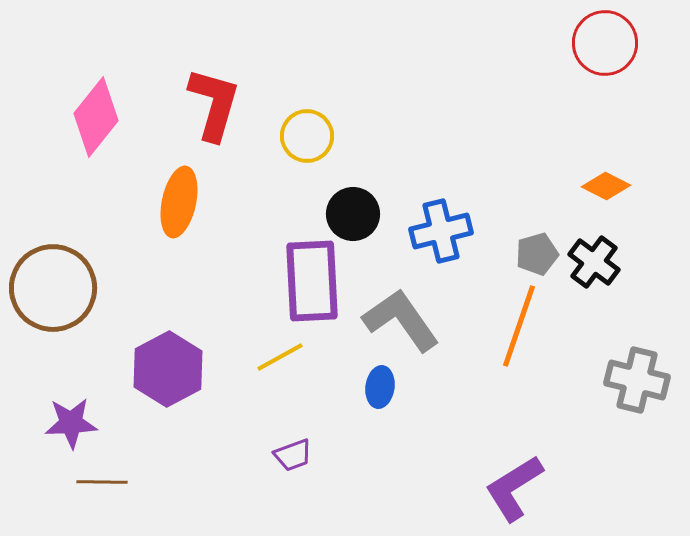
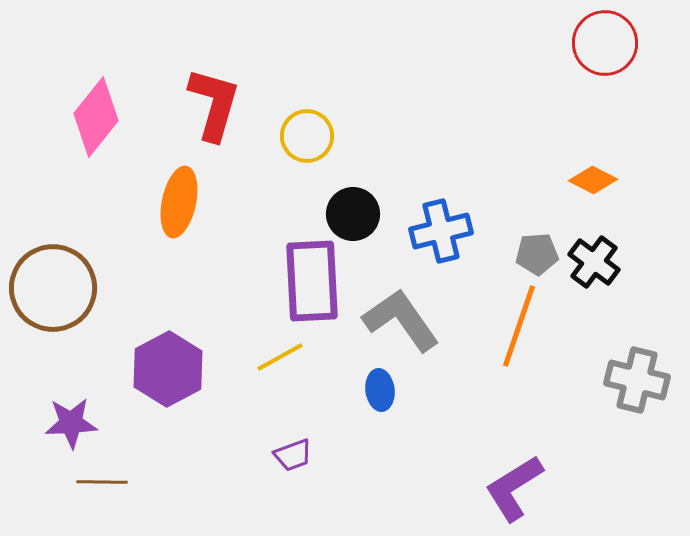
orange diamond: moved 13 px left, 6 px up
gray pentagon: rotated 12 degrees clockwise
blue ellipse: moved 3 px down; rotated 15 degrees counterclockwise
